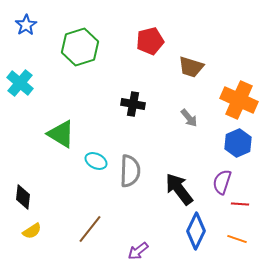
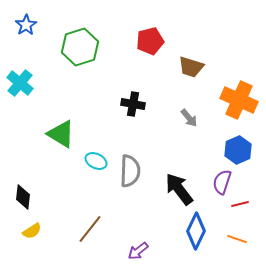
blue hexagon: moved 7 px down
red line: rotated 18 degrees counterclockwise
